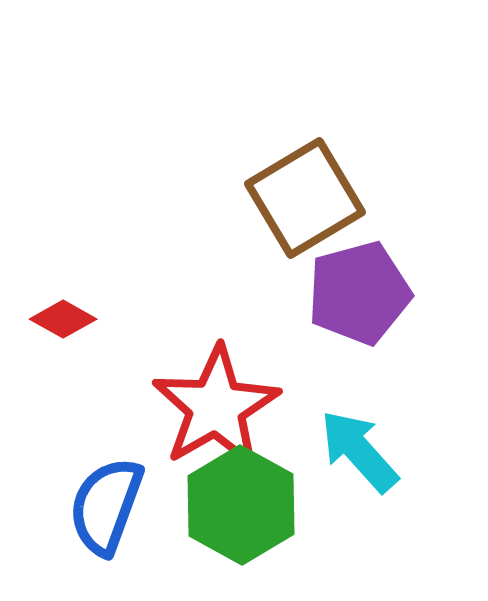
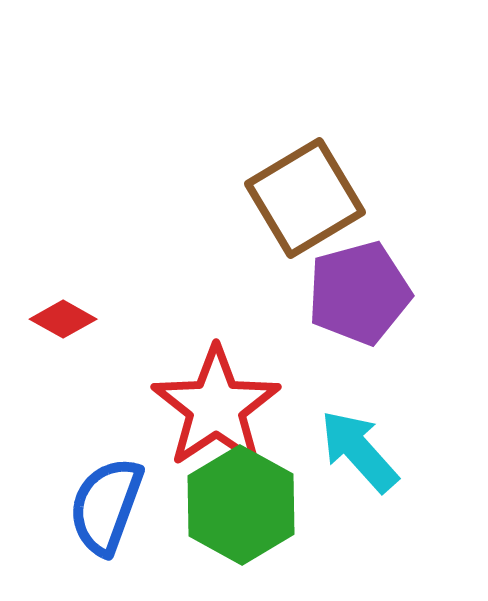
red star: rotated 4 degrees counterclockwise
